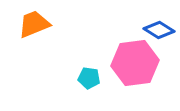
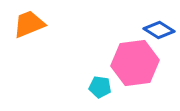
orange trapezoid: moved 5 px left
cyan pentagon: moved 11 px right, 9 px down
